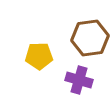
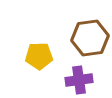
purple cross: rotated 24 degrees counterclockwise
